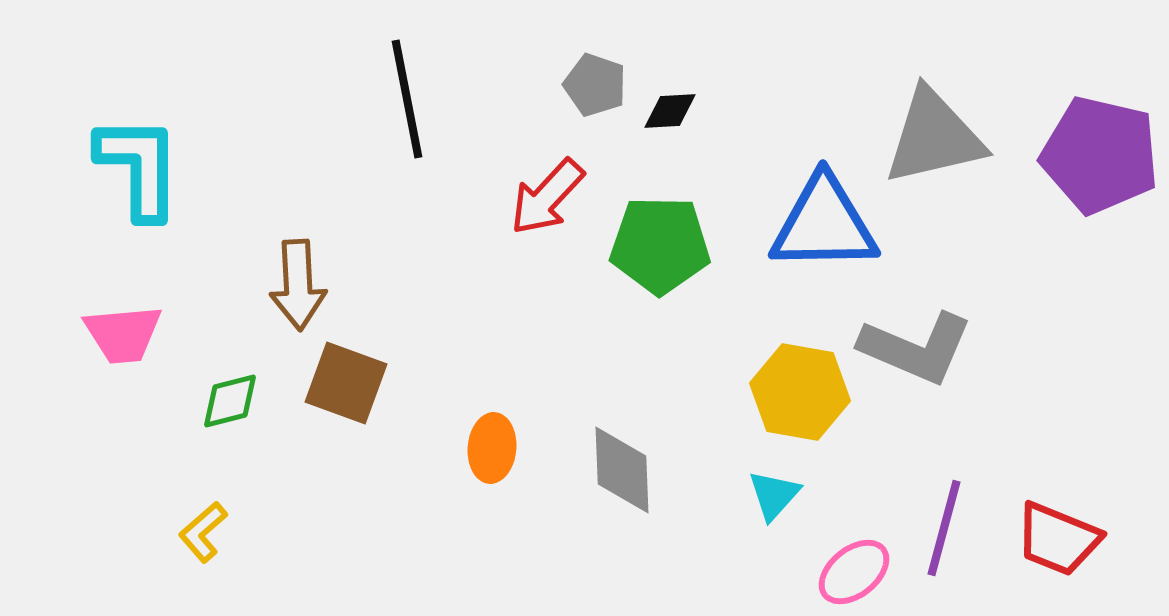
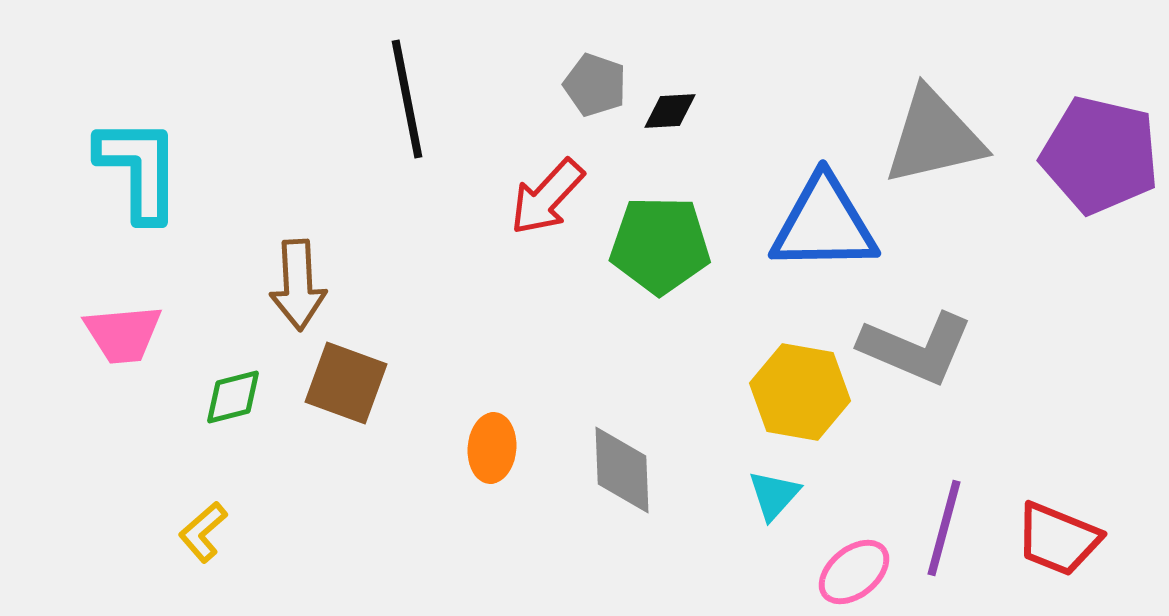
cyan L-shape: moved 2 px down
green diamond: moved 3 px right, 4 px up
